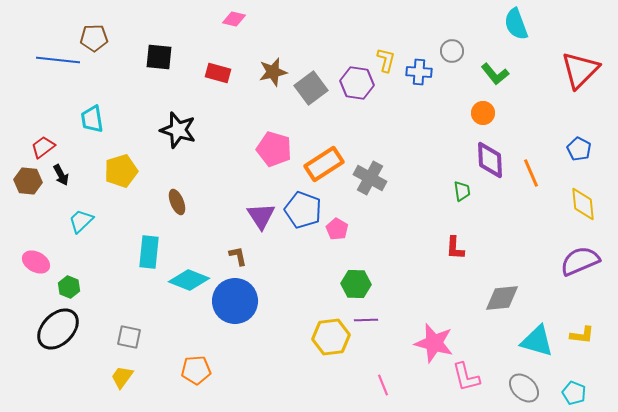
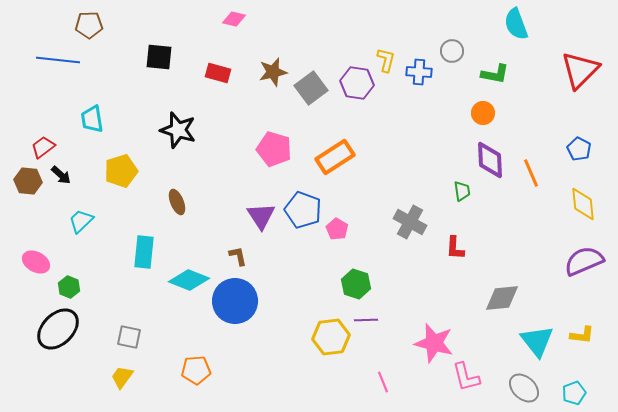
brown pentagon at (94, 38): moved 5 px left, 13 px up
green L-shape at (495, 74): rotated 40 degrees counterclockwise
orange rectangle at (324, 164): moved 11 px right, 7 px up
black arrow at (61, 175): rotated 20 degrees counterclockwise
gray cross at (370, 178): moved 40 px right, 44 px down
cyan rectangle at (149, 252): moved 5 px left
purple semicircle at (580, 261): moved 4 px right
green hexagon at (356, 284): rotated 16 degrees clockwise
cyan triangle at (537, 341): rotated 36 degrees clockwise
pink line at (383, 385): moved 3 px up
cyan pentagon at (574, 393): rotated 30 degrees clockwise
